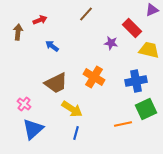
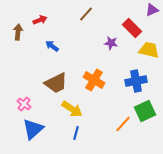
orange cross: moved 3 px down
green square: moved 1 px left, 2 px down
orange line: rotated 36 degrees counterclockwise
